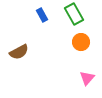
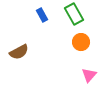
pink triangle: moved 2 px right, 3 px up
